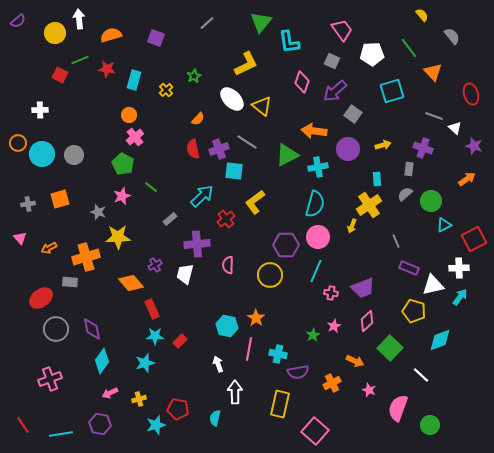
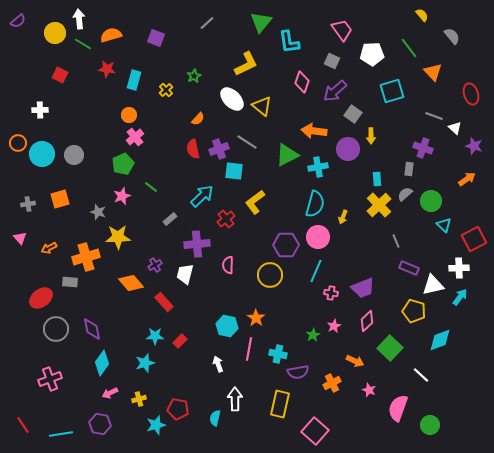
green line at (80, 60): moved 3 px right, 16 px up; rotated 54 degrees clockwise
yellow arrow at (383, 145): moved 12 px left, 9 px up; rotated 105 degrees clockwise
green pentagon at (123, 164): rotated 20 degrees clockwise
yellow cross at (369, 205): moved 10 px right; rotated 10 degrees counterclockwise
cyan triangle at (444, 225): rotated 49 degrees counterclockwise
yellow arrow at (352, 226): moved 9 px left, 9 px up
red rectangle at (152, 309): moved 12 px right, 7 px up; rotated 18 degrees counterclockwise
cyan diamond at (102, 361): moved 2 px down
white arrow at (235, 392): moved 7 px down
